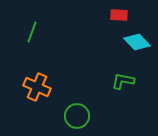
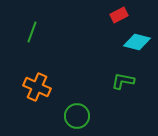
red rectangle: rotated 30 degrees counterclockwise
cyan diamond: rotated 32 degrees counterclockwise
